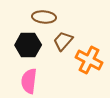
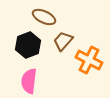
brown ellipse: rotated 20 degrees clockwise
black hexagon: rotated 20 degrees counterclockwise
